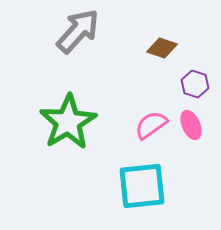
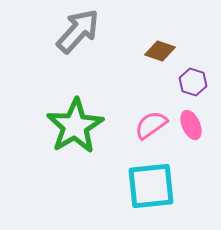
brown diamond: moved 2 px left, 3 px down
purple hexagon: moved 2 px left, 2 px up
green star: moved 7 px right, 4 px down
cyan square: moved 9 px right
